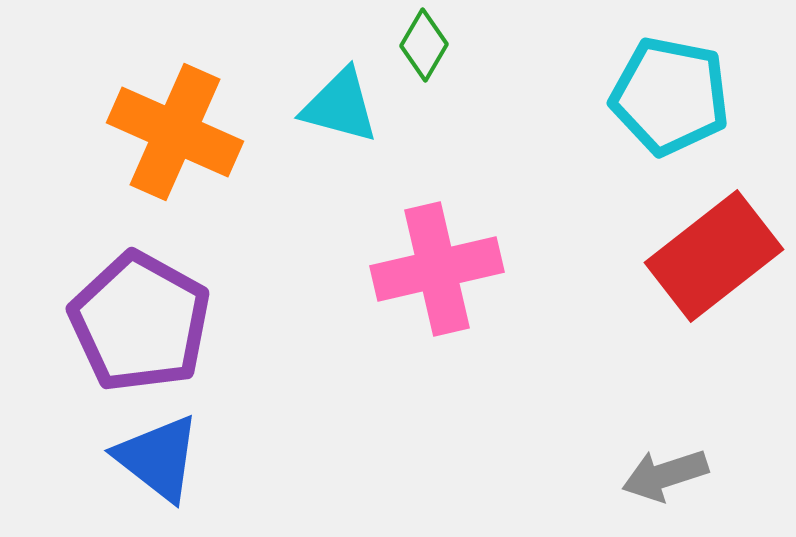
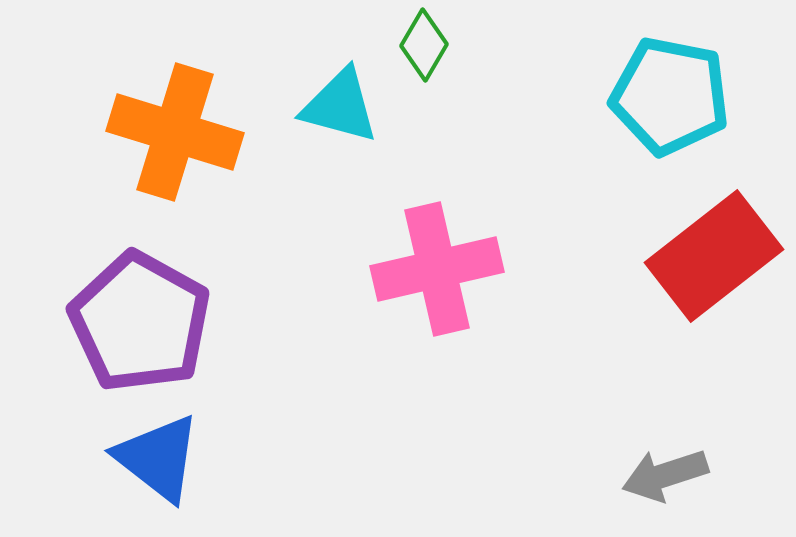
orange cross: rotated 7 degrees counterclockwise
